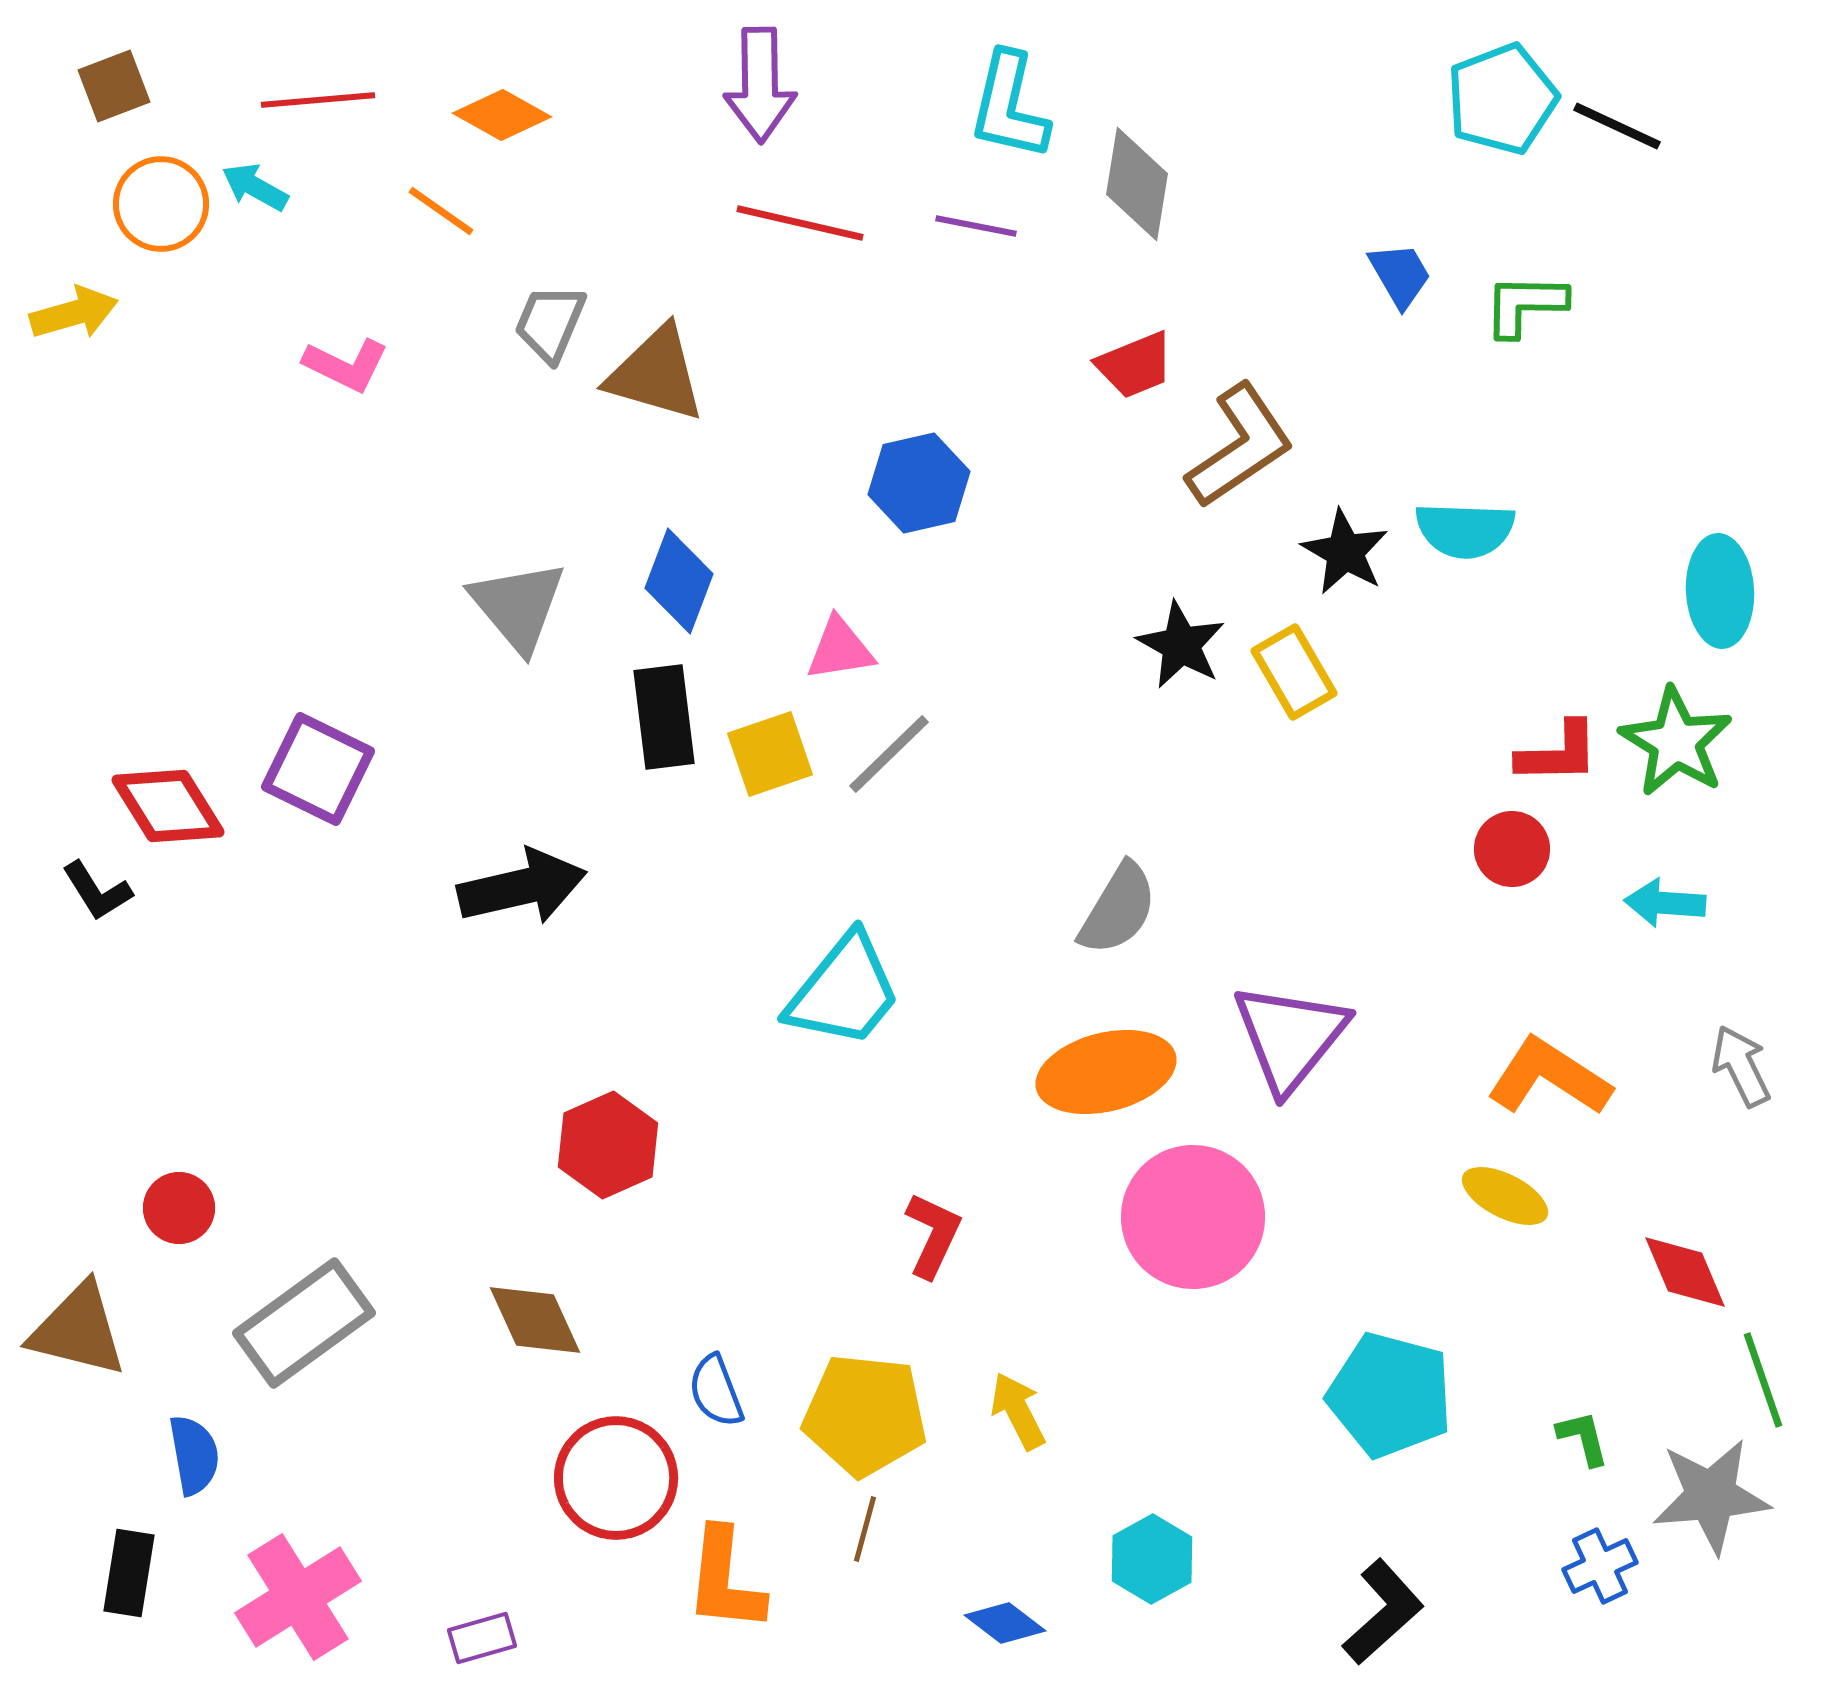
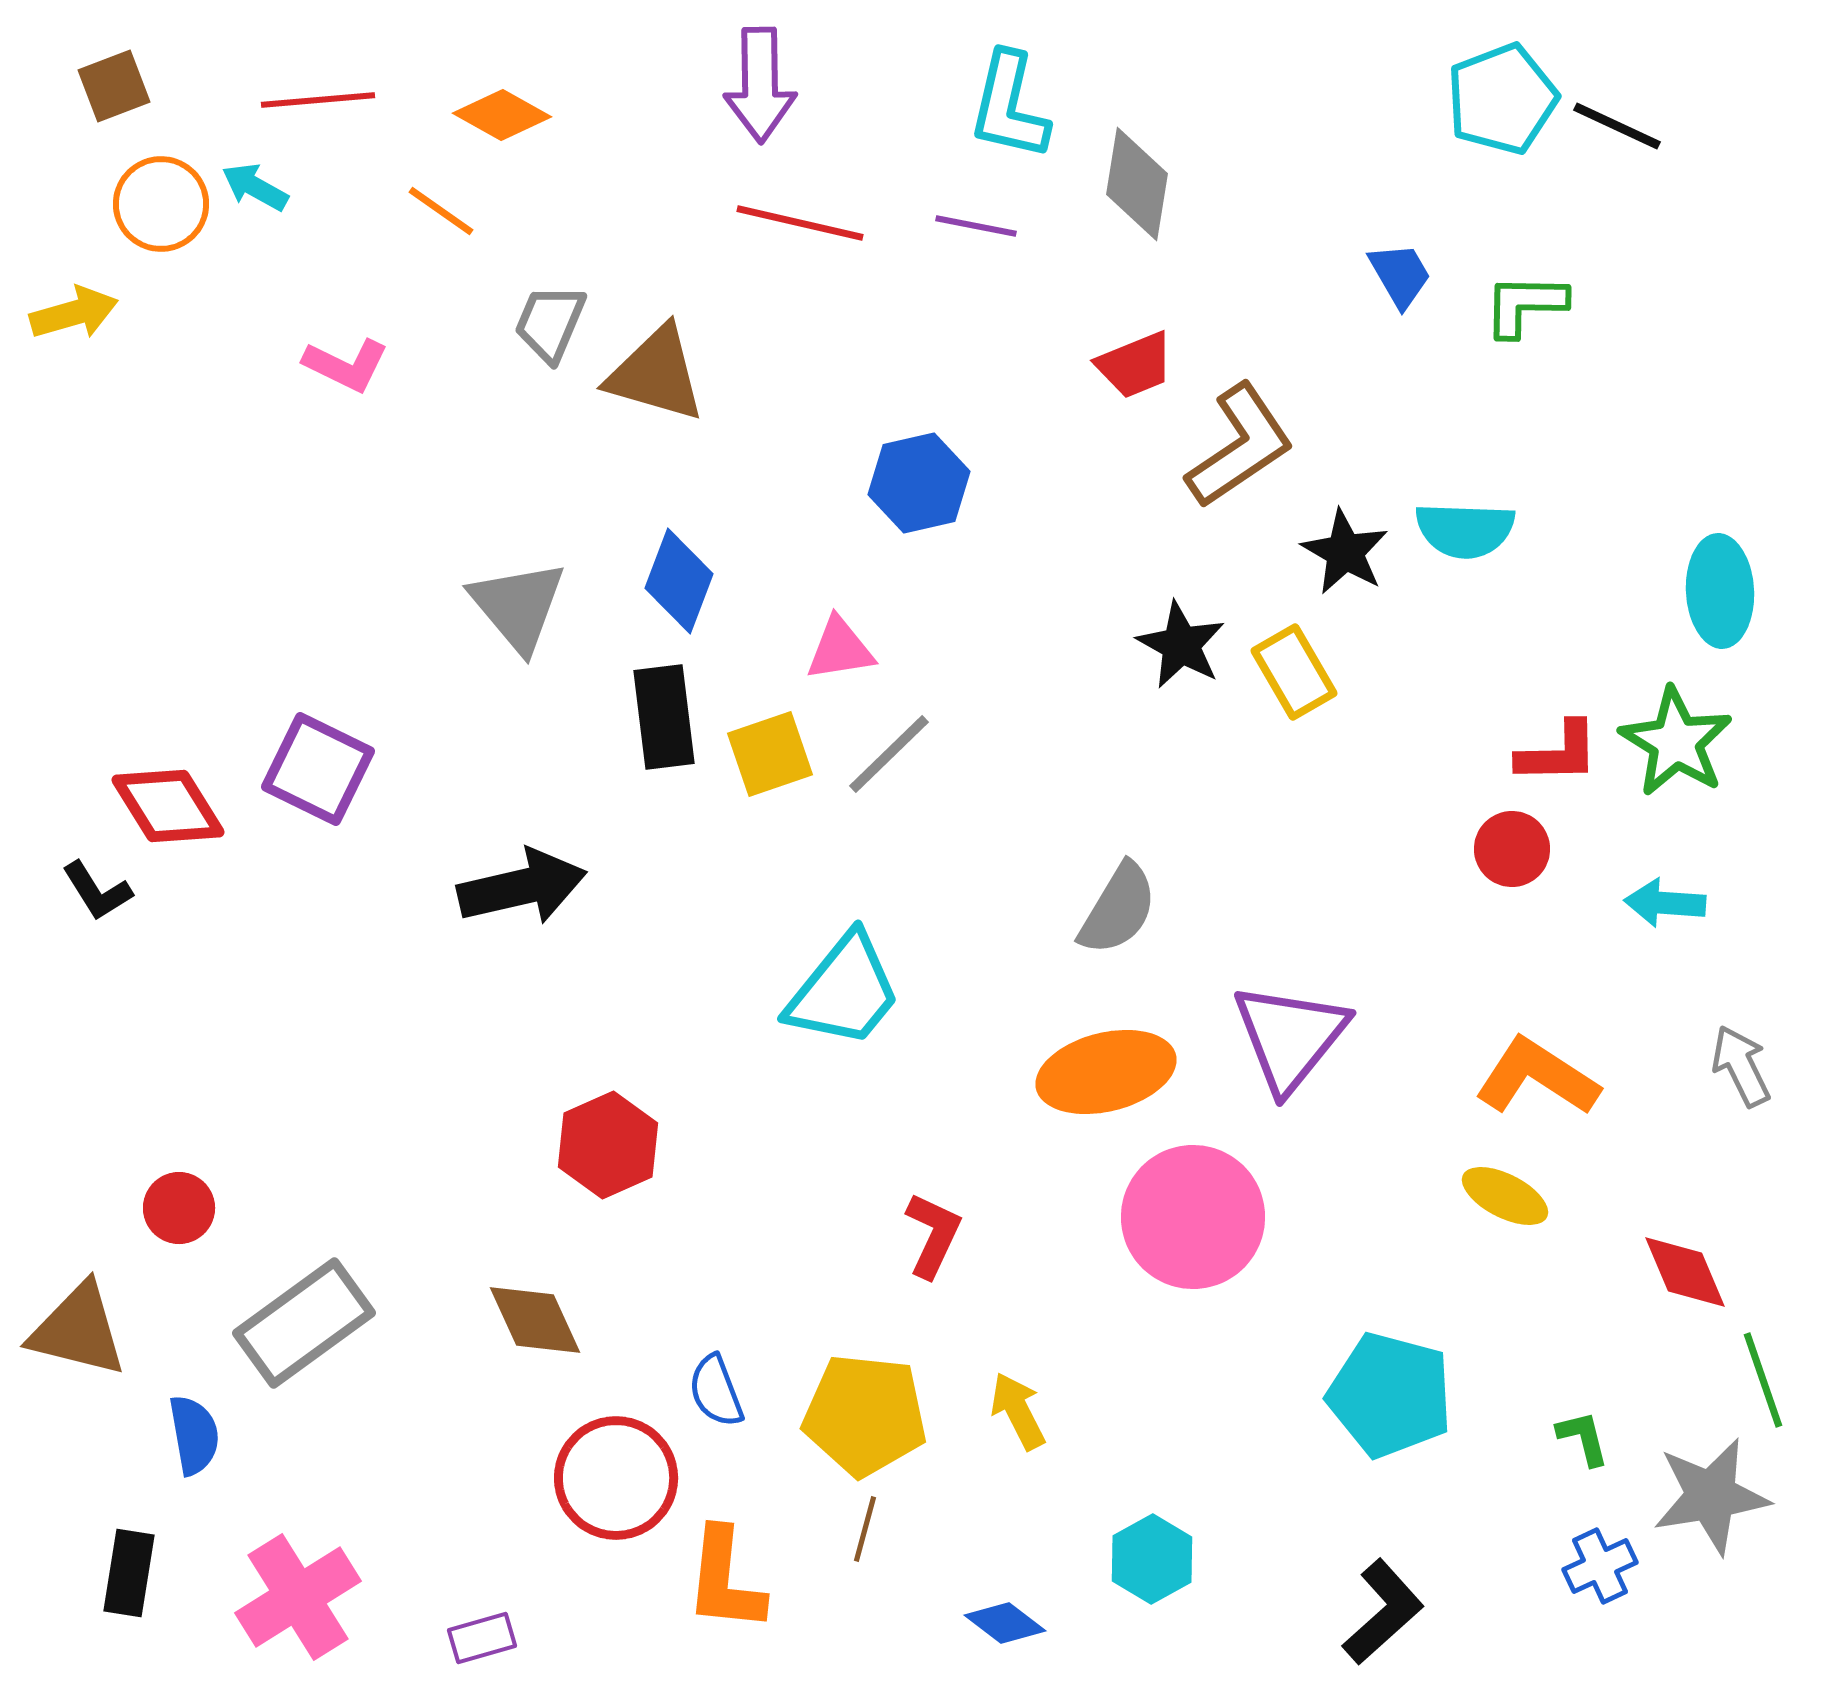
orange L-shape at (1549, 1077): moved 12 px left
blue semicircle at (194, 1455): moved 20 px up
gray star at (1711, 1496): rotated 4 degrees counterclockwise
